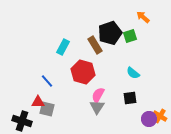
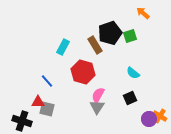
orange arrow: moved 4 px up
black square: rotated 16 degrees counterclockwise
